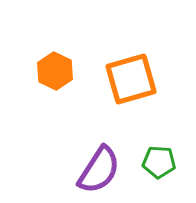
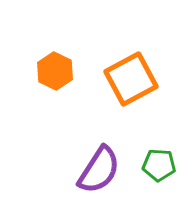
orange square: rotated 12 degrees counterclockwise
green pentagon: moved 3 px down
